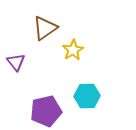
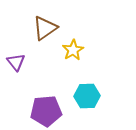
purple pentagon: rotated 8 degrees clockwise
